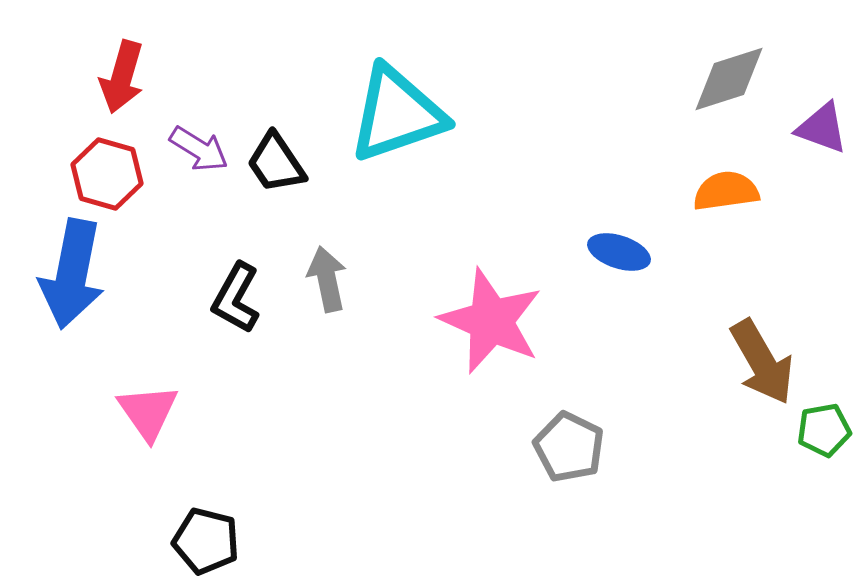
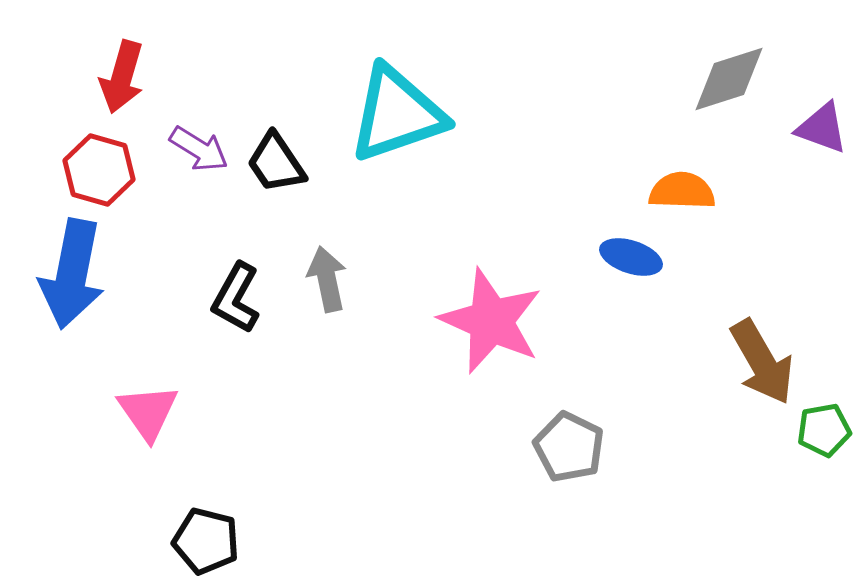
red hexagon: moved 8 px left, 4 px up
orange semicircle: moved 44 px left; rotated 10 degrees clockwise
blue ellipse: moved 12 px right, 5 px down
